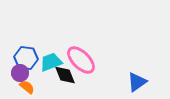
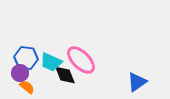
cyan trapezoid: rotated 135 degrees counterclockwise
